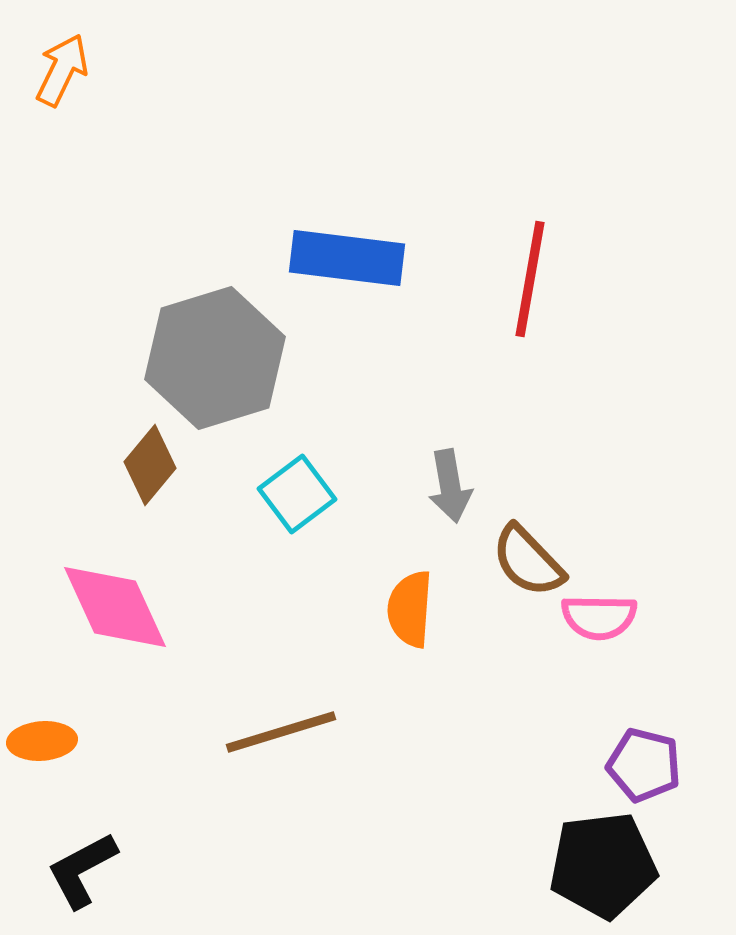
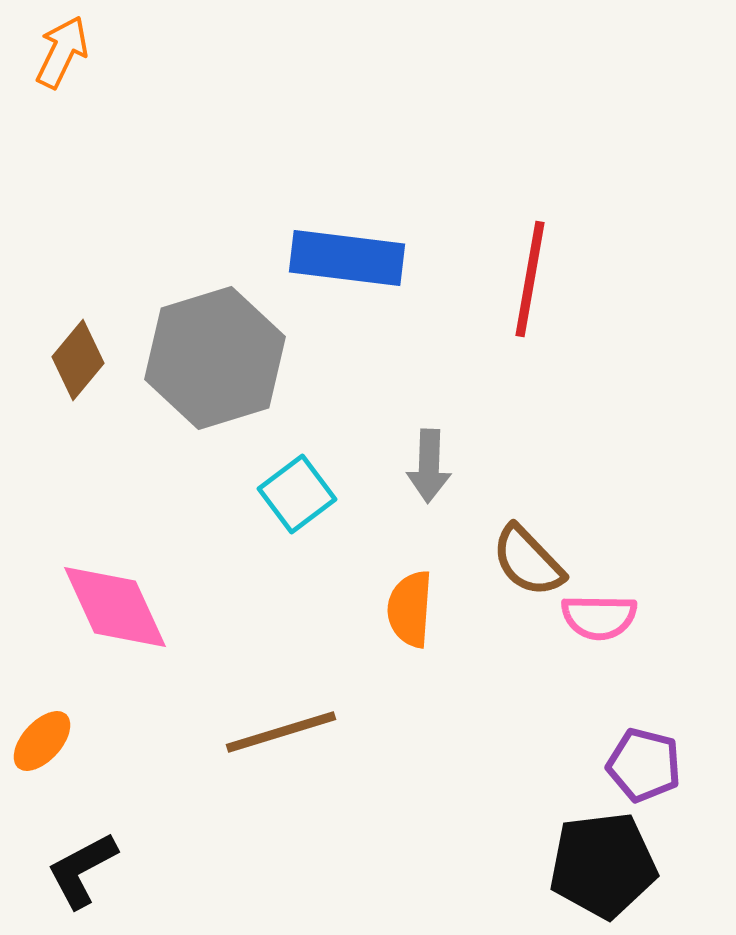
orange arrow: moved 18 px up
brown diamond: moved 72 px left, 105 px up
gray arrow: moved 21 px left, 20 px up; rotated 12 degrees clockwise
orange ellipse: rotated 44 degrees counterclockwise
